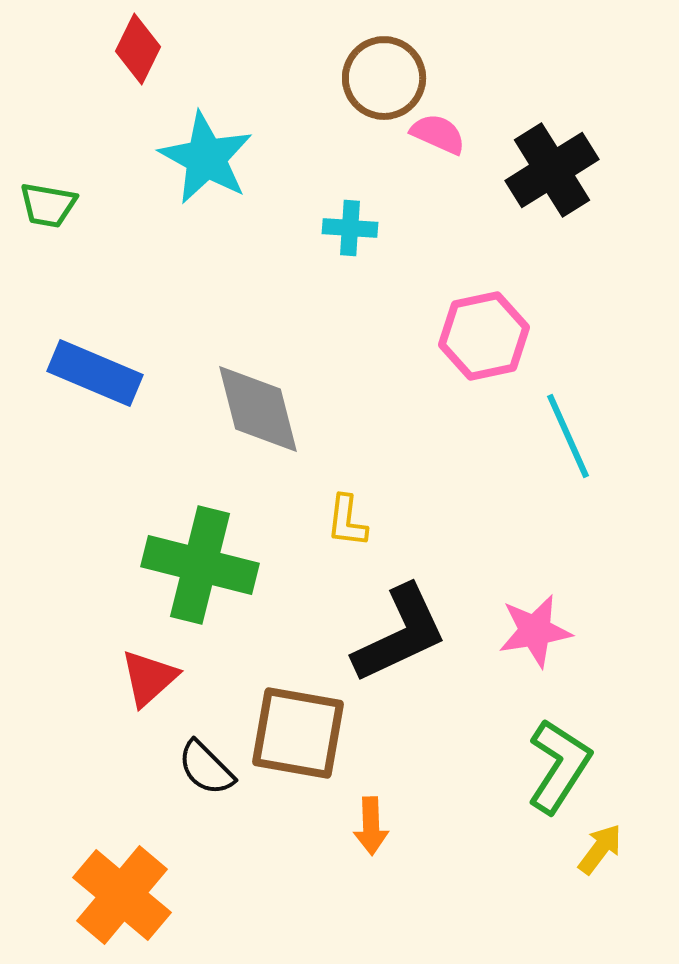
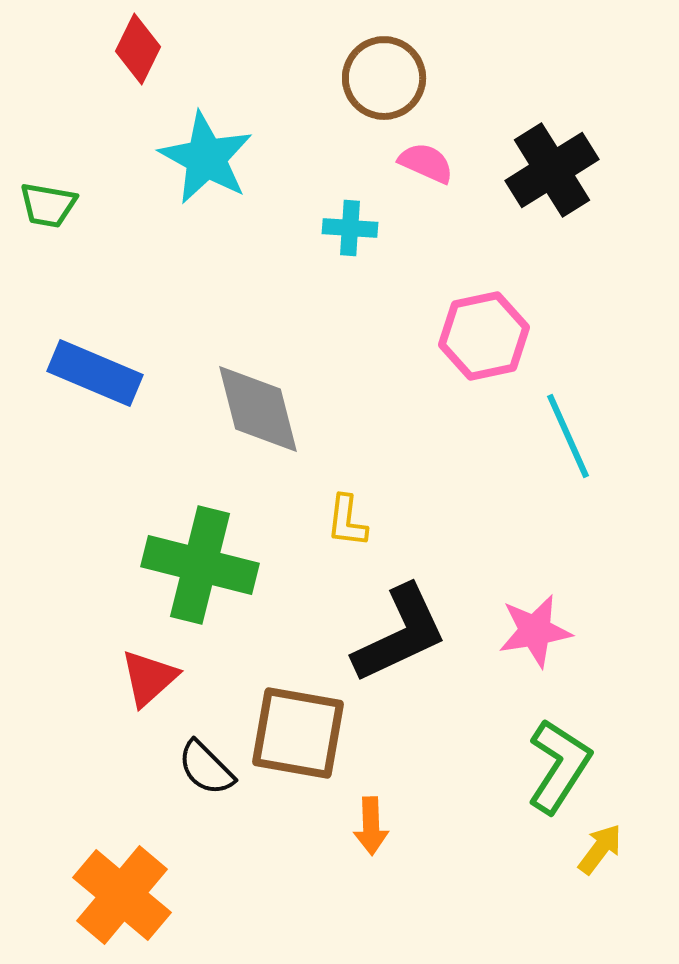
pink semicircle: moved 12 px left, 29 px down
